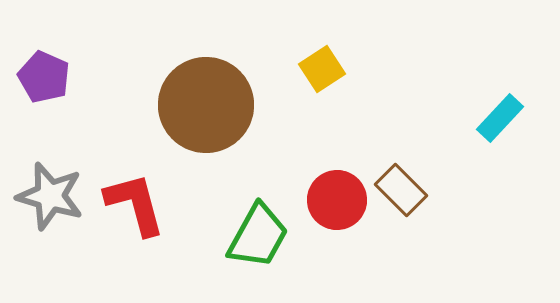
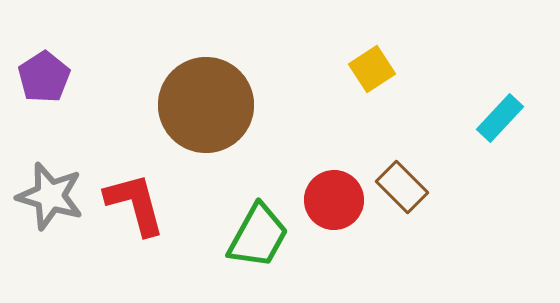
yellow square: moved 50 px right
purple pentagon: rotated 15 degrees clockwise
brown rectangle: moved 1 px right, 3 px up
red circle: moved 3 px left
